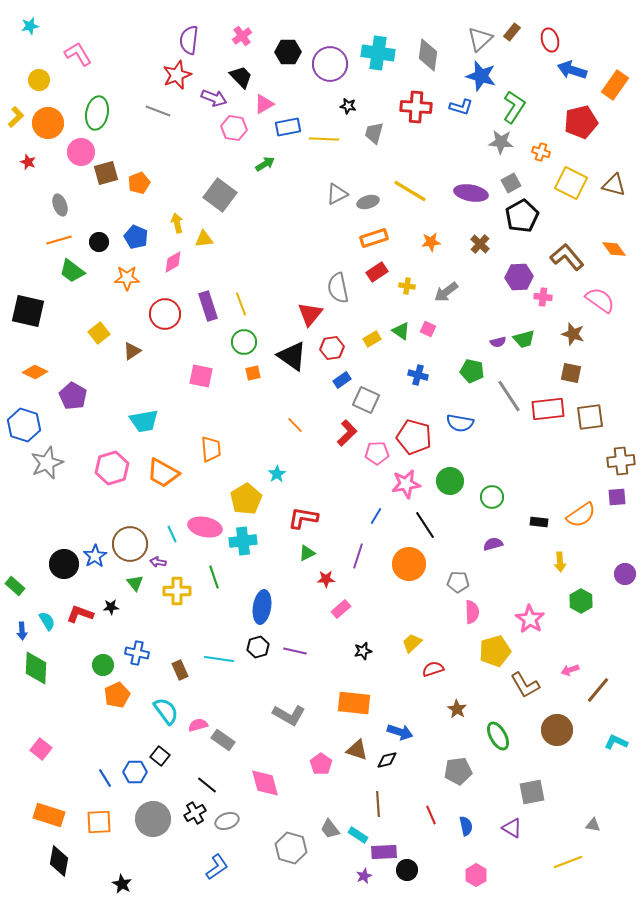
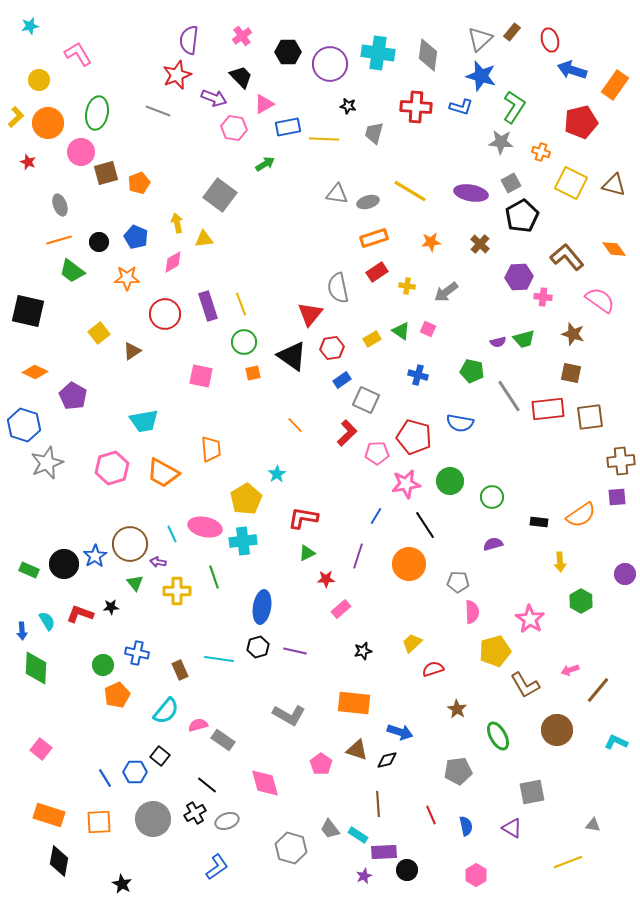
gray triangle at (337, 194): rotated 35 degrees clockwise
green rectangle at (15, 586): moved 14 px right, 16 px up; rotated 18 degrees counterclockwise
cyan semicircle at (166, 711): rotated 76 degrees clockwise
